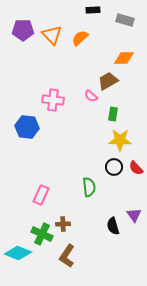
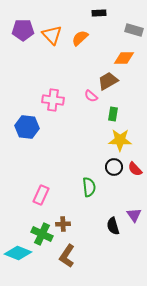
black rectangle: moved 6 px right, 3 px down
gray rectangle: moved 9 px right, 10 px down
red semicircle: moved 1 px left, 1 px down
